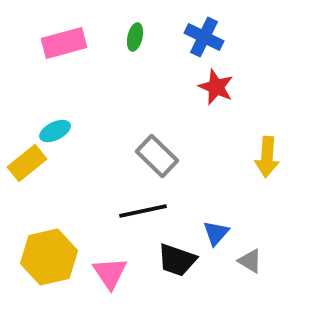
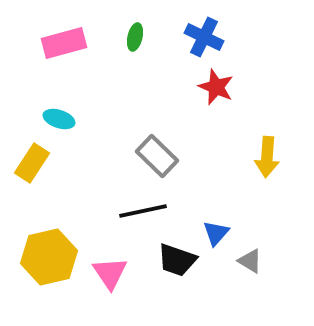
cyan ellipse: moved 4 px right, 12 px up; rotated 44 degrees clockwise
yellow rectangle: moved 5 px right; rotated 18 degrees counterclockwise
